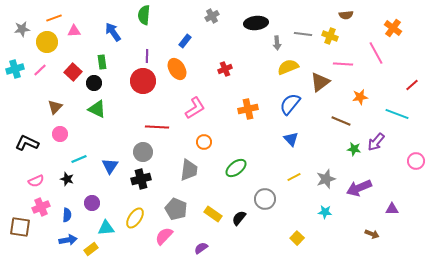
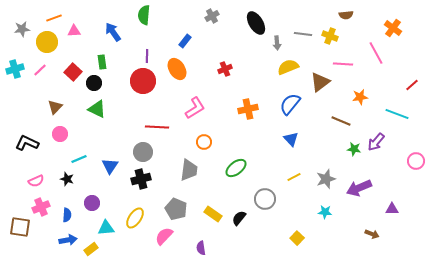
black ellipse at (256, 23): rotated 65 degrees clockwise
purple semicircle at (201, 248): rotated 64 degrees counterclockwise
